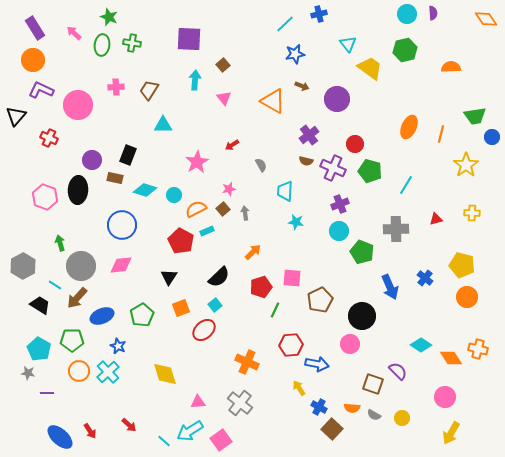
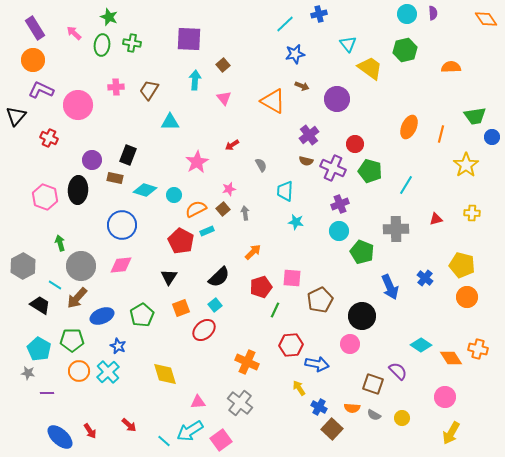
cyan triangle at (163, 125): moved 7 px right, 3 px up
